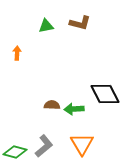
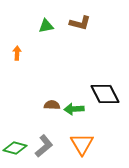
green diamond: moved 4 px up
